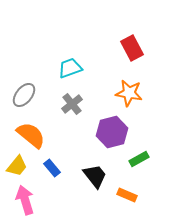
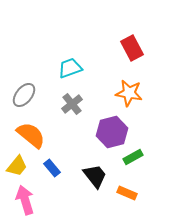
green rectangle: moved 6 px left, 2 px up
orange rectangle: moved 2 px up
